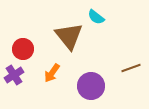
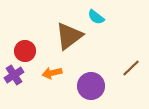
brown triangle: rotated 32 degrees clockwise
red circle: moved 2 px right, 2 px down
brown line: rotated 24 degrees counterclockwise
orange arrow: rotated 42 degrees clockwise
